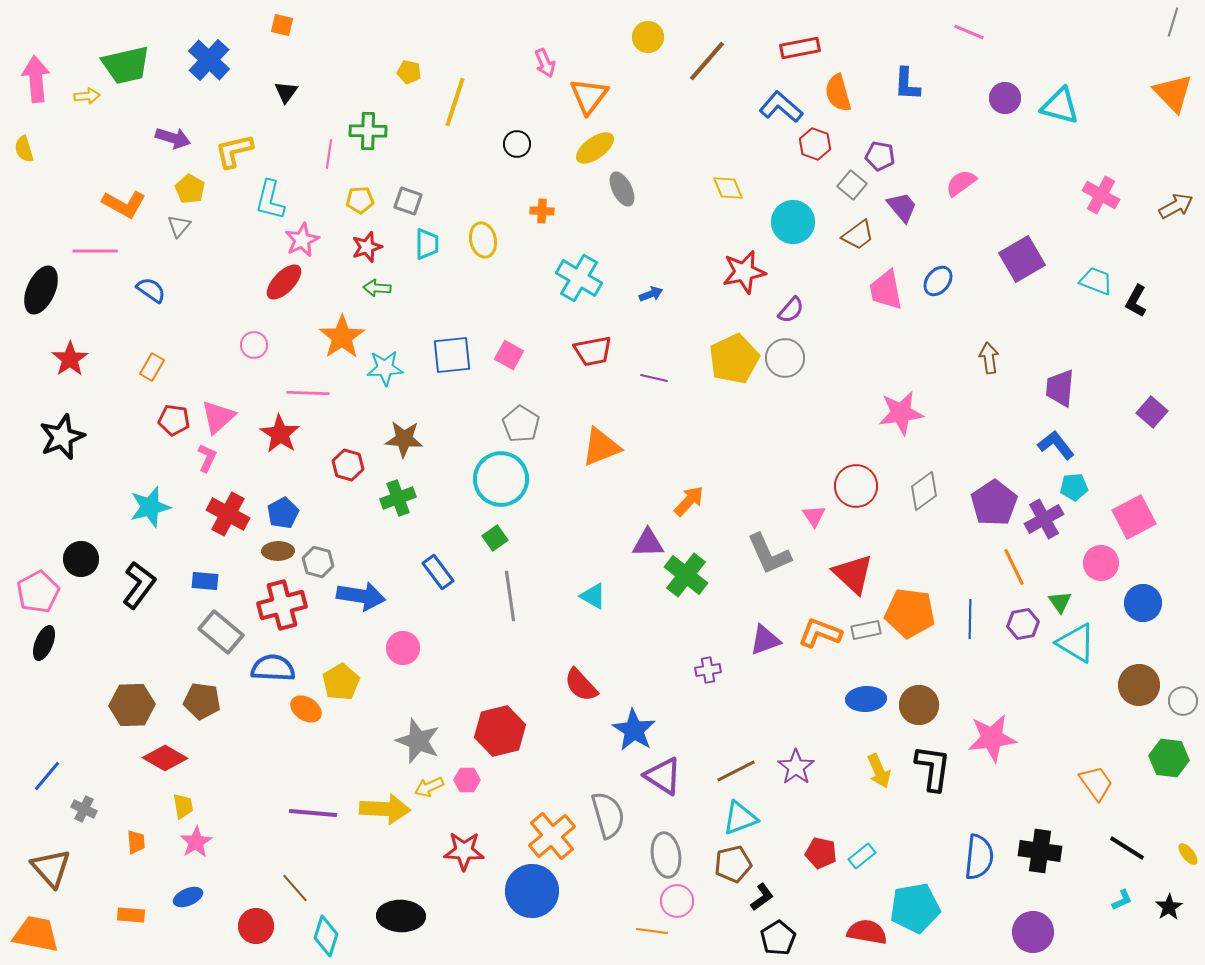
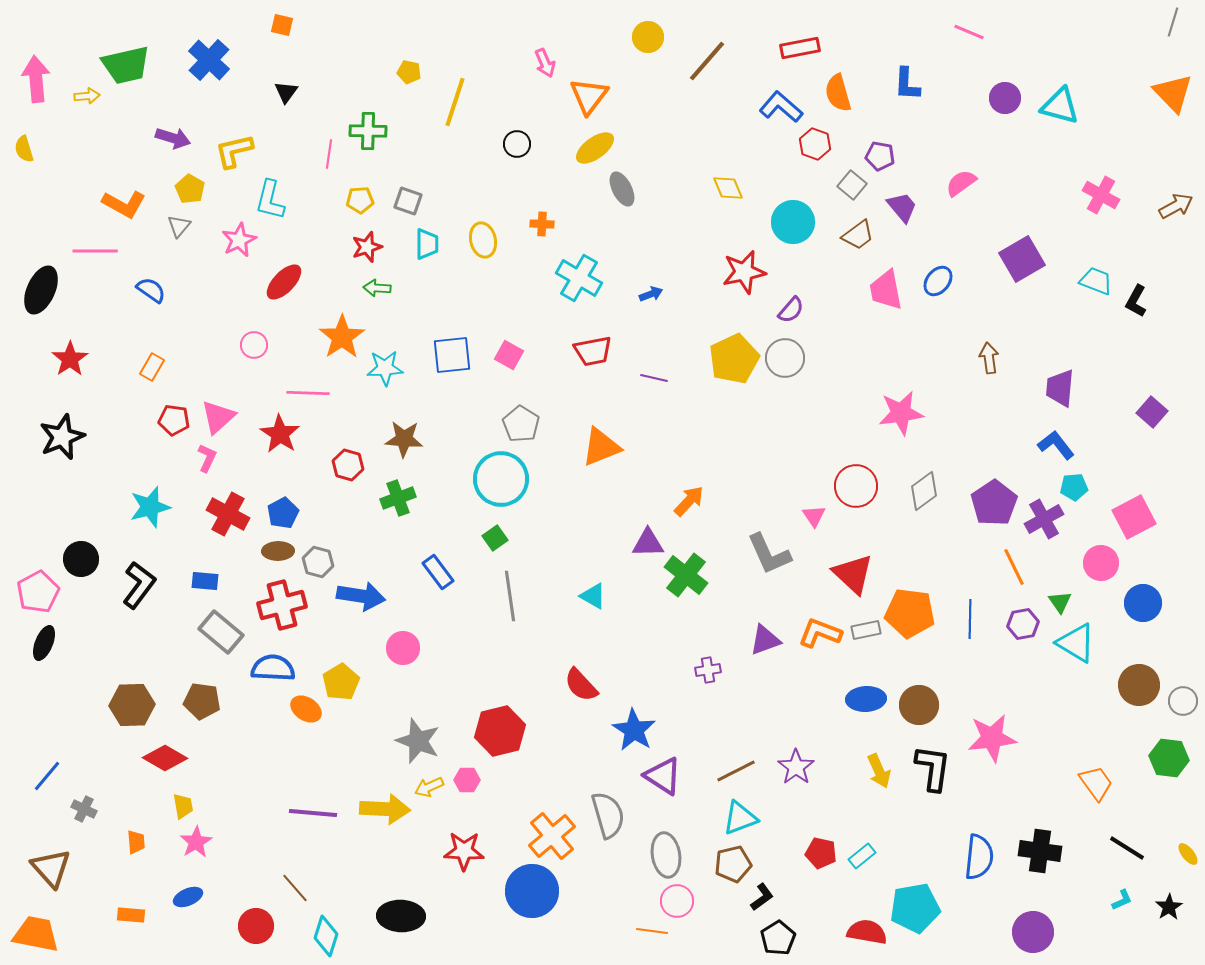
orange cross at (542, 211): moved 13 px down
pink star at (302, 240): moved 63 px left
